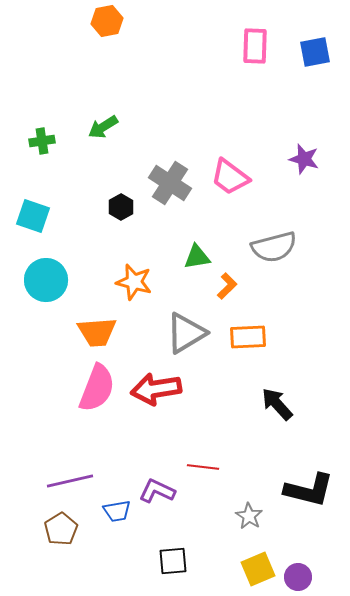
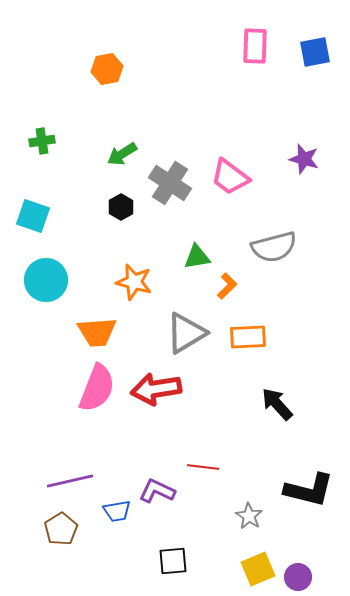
orange hexagon: moved 48 px down
green arrow: moved 19 px right, 27 px down
